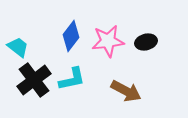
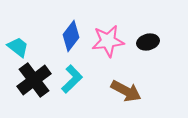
black ellipse: moved 2 px right
cyan L-shape: rotated 32 degrees counterclockwise
